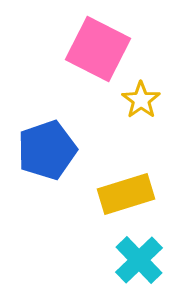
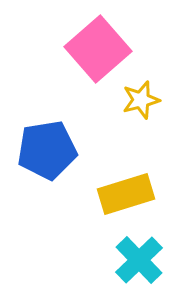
pink square: rotated 22 degrees clockwise
yellow star: rotated 21 degrees clockwise
blue pentagon: rotated 10 degrees clockwise
